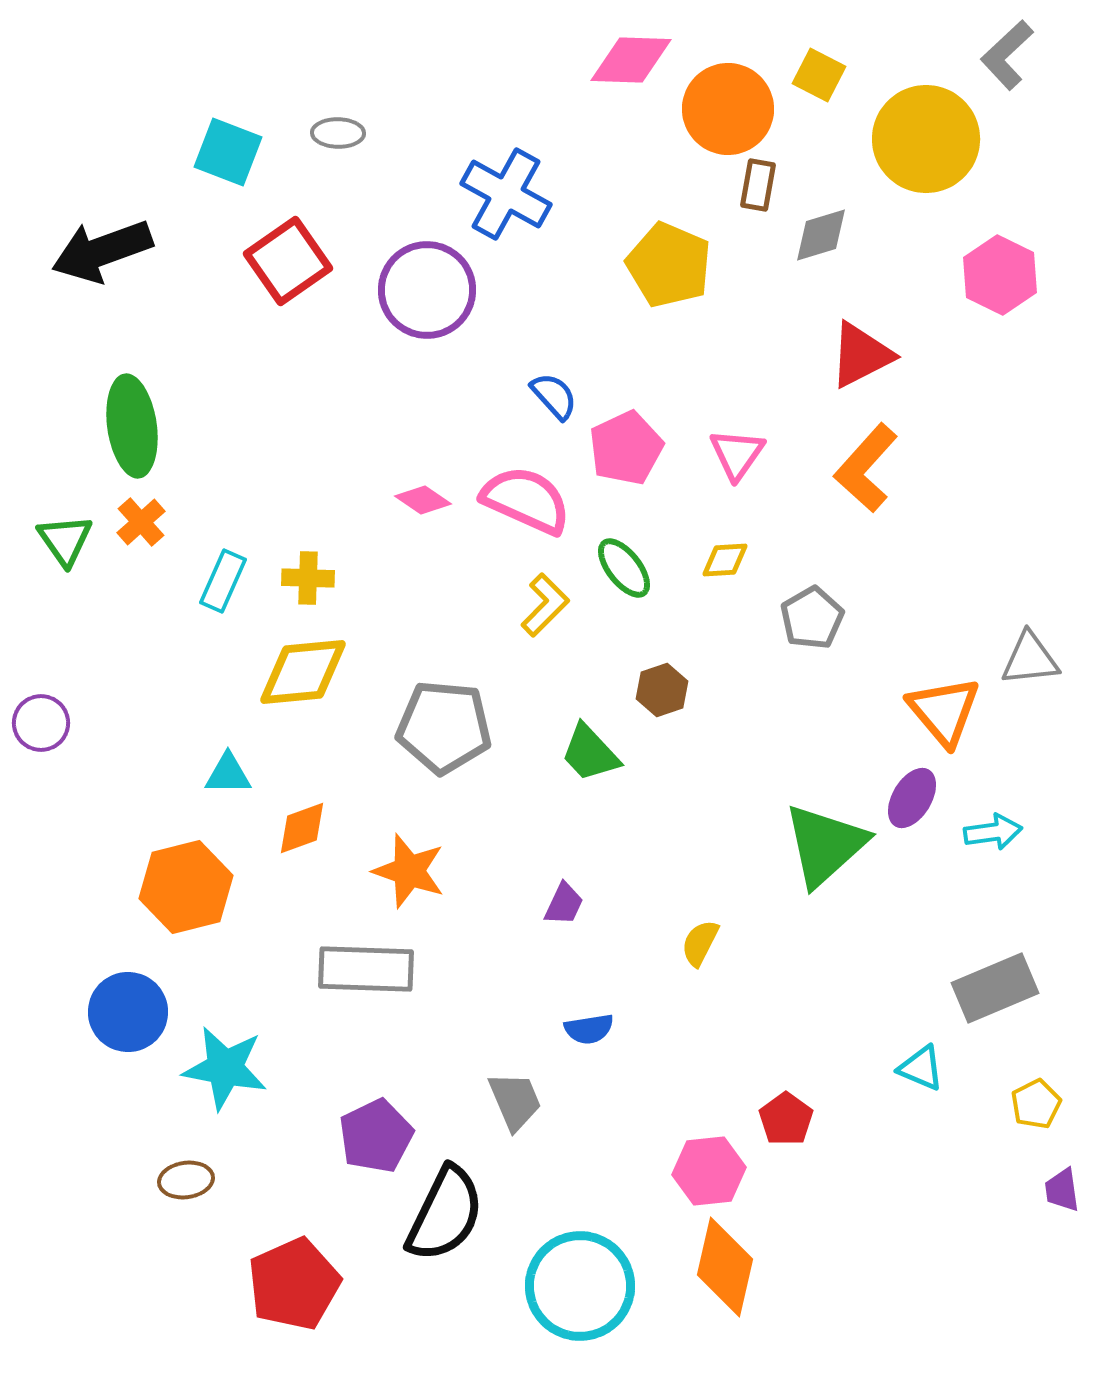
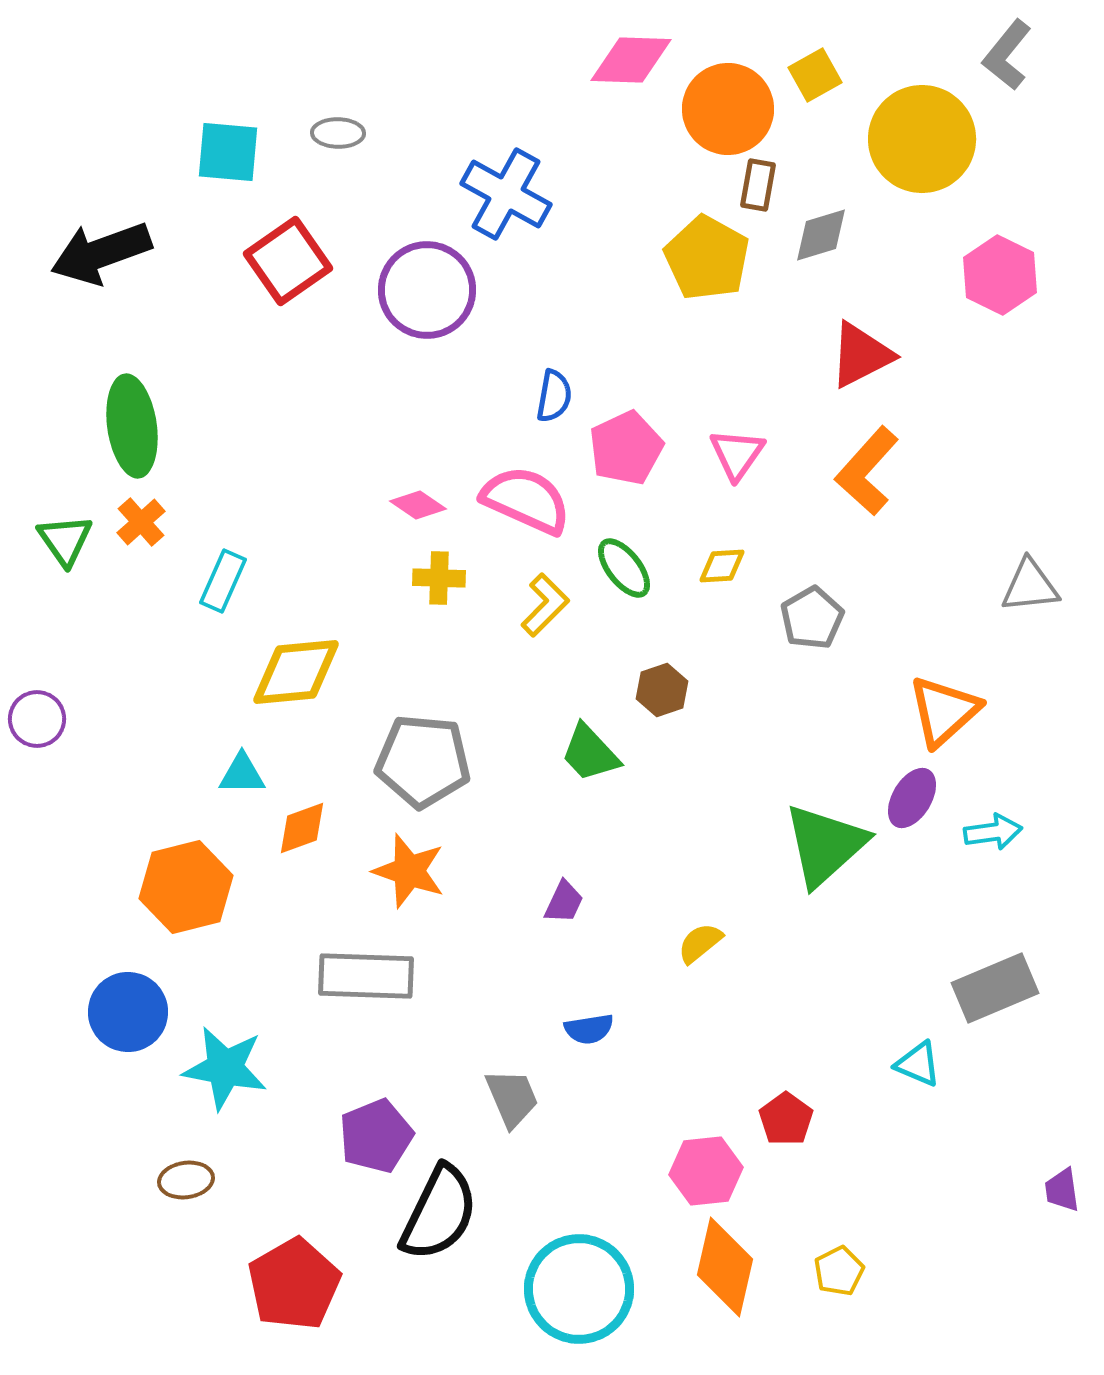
gray L-shape at (1007, 55): rotated 8 degrees counterclockwise
yellow square at (819, 75): moved 4 px left; rotated 34 degrees clockwise
yellow circle at (926, 139): moved 4 px left
cyan square at (228, 152): rotated 16 degrees counterclockwise
black arrow at (102, 251): moved 1 px left, 2 px down
yellow pentagon at (669, 265): moved 38 px right, 7 px up; rotated 6 degrees clockwise
blue semicircle at (554, 396): rotated 52 degrees clockwise
orange L-shape at (866, 468): moved 1 px right, 3 px down
pink diamond at (423, 500): moved 5 px left, 5 px down
yellow diamond at (725, 560): moved 3 px left, 6 px down
yellow cross at (308, 578): moved 131 px right
gray triangle at (1030, 659): moved 73 px up
yellow diamond at (303, 672): moved 7 px left
orange triangle at (944, 711): rotated 28 degrees clockwise
purple circle at (41, 723): moved 4 px left, 4 px up
gray pentagon at (444, 727): moved 21 px left, 34 px down
cyan triangle at (228, 774): moved 14 px right
purple trapezoid at (564, 904): moved 2 px up
yellow semicircle at (700, 943): rotated 24 degrees clockwise
gray rectangle at (366, 969): moved 7 px down
cyan triangle at (921, 1068): moved 3 px left, 4 px up
gray trapezoid at (515, 1101): moved 3 px left, 3 px up
yellow pentagon at (1036, 1104): moved 197 px left, 167 px down
purple pentagon at (376, 1136): rotated 4 degrees clockwise
pink hexagon at (709, 1171): moved 3 px left
black semicircle at (445, 1214): moved 6 px left, 1 px up
red pentagon at (294, 1284): rotated 6 degrees counterclockwise
cyan circle at (580, 1286): moved 1 px left, 3 px down
